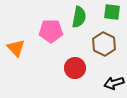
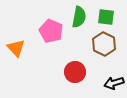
green square: moved 6 px left, 5 px down
pink pentagon: rotated 25 degrees clockwise
red circle: moved 4 px down
